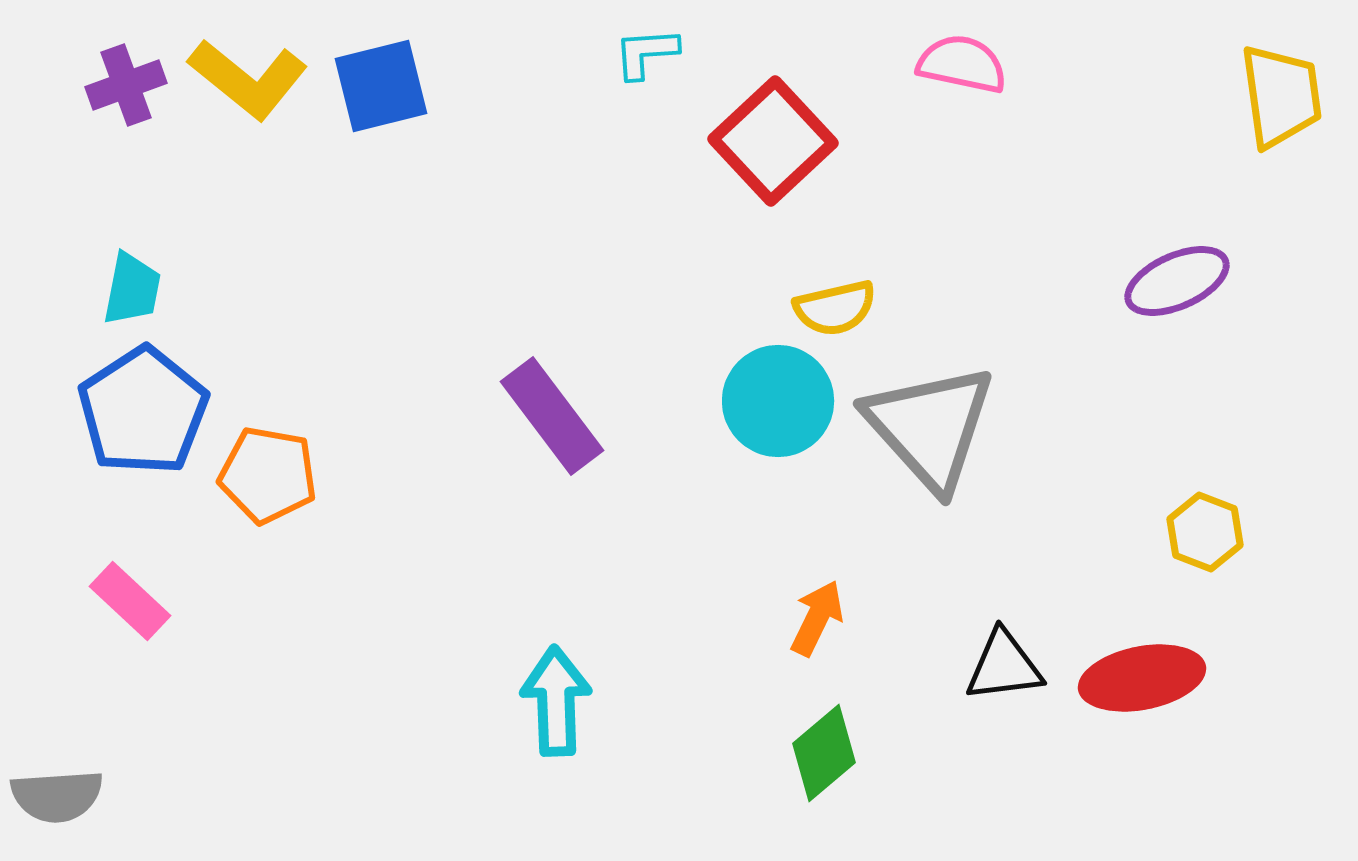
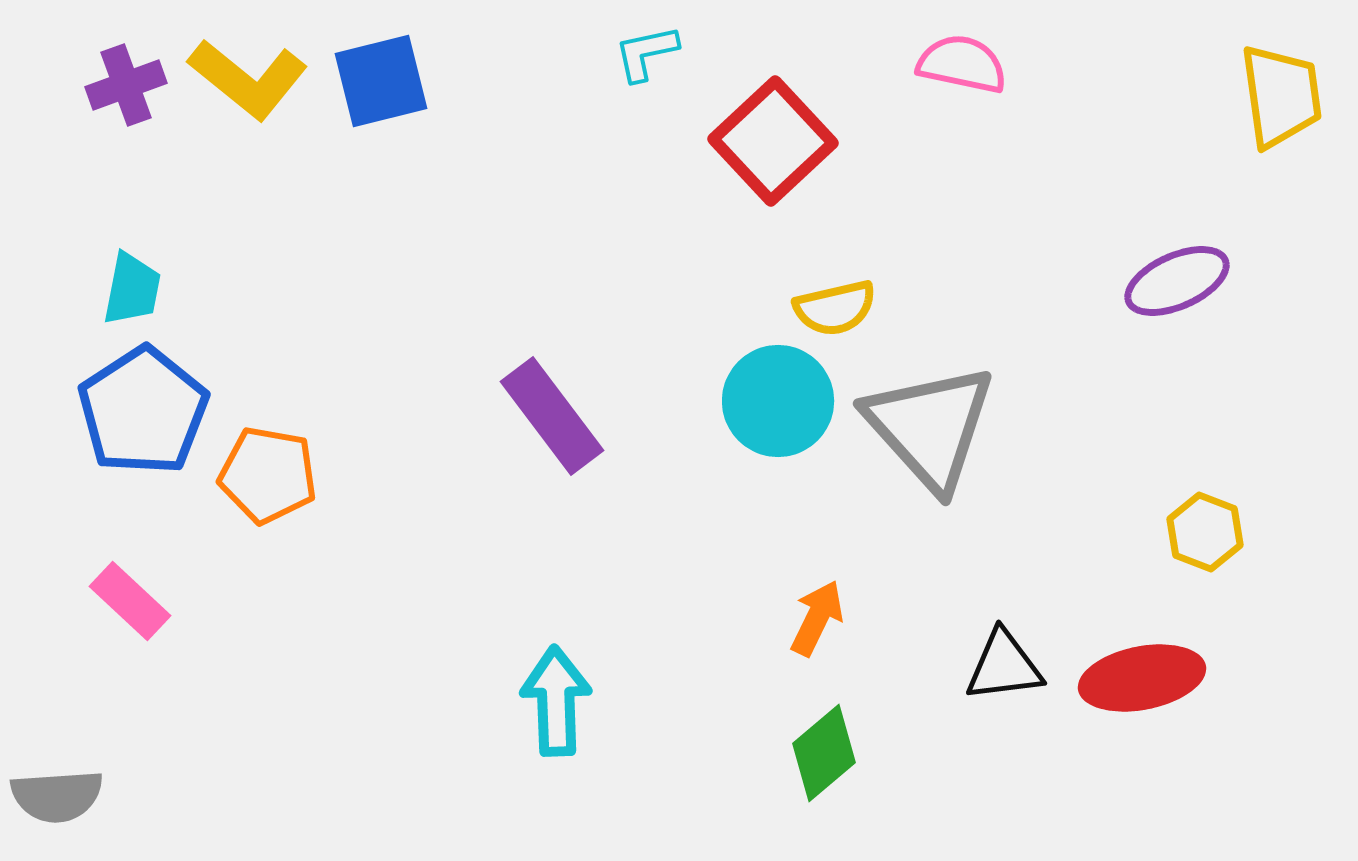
cyan L-shape: rotated 8 degrees counterclockwise
blue square: moved 5 px up
